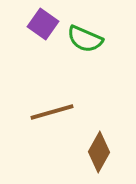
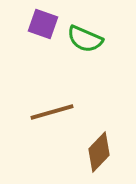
purple square: rotated 16 degrees counterclockwise
brown diamond: rotated 15 degrees clockwise
